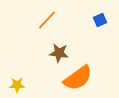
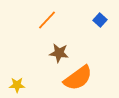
blue square: rotated 24 degrees counterclockwise
